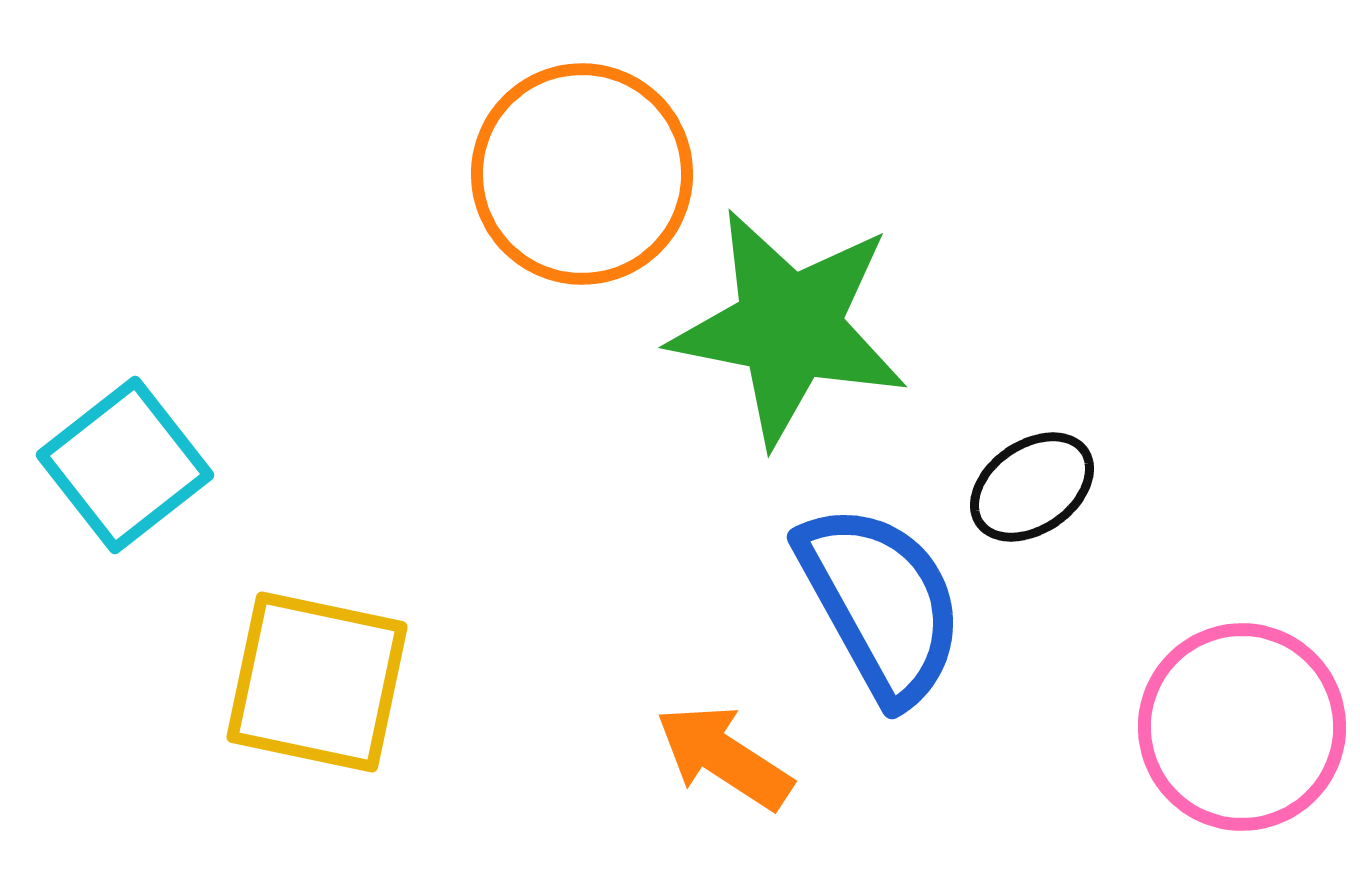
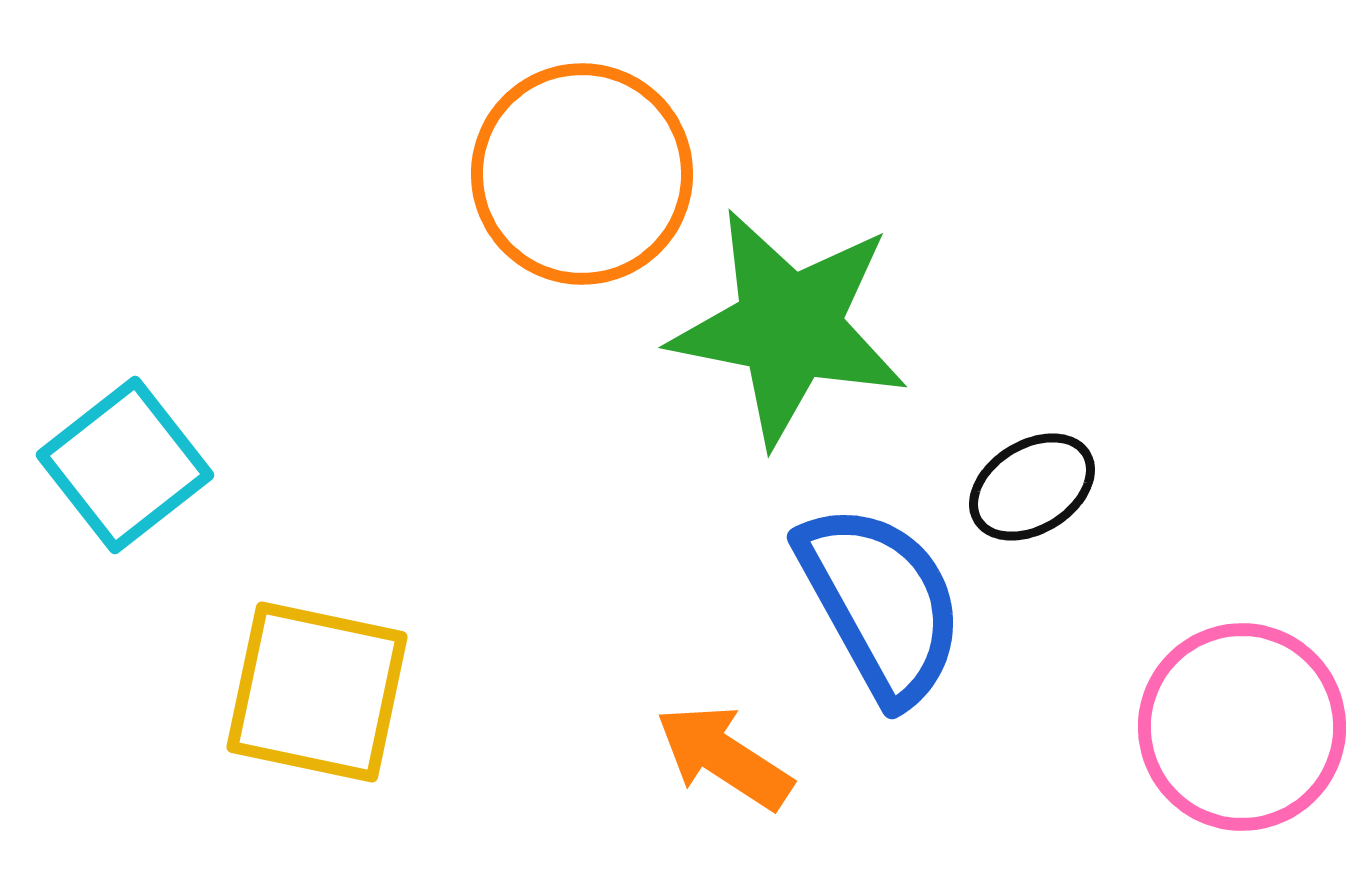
black ellipse: rotated 3 degrees clockwise
yellow square: moved 10 px down
